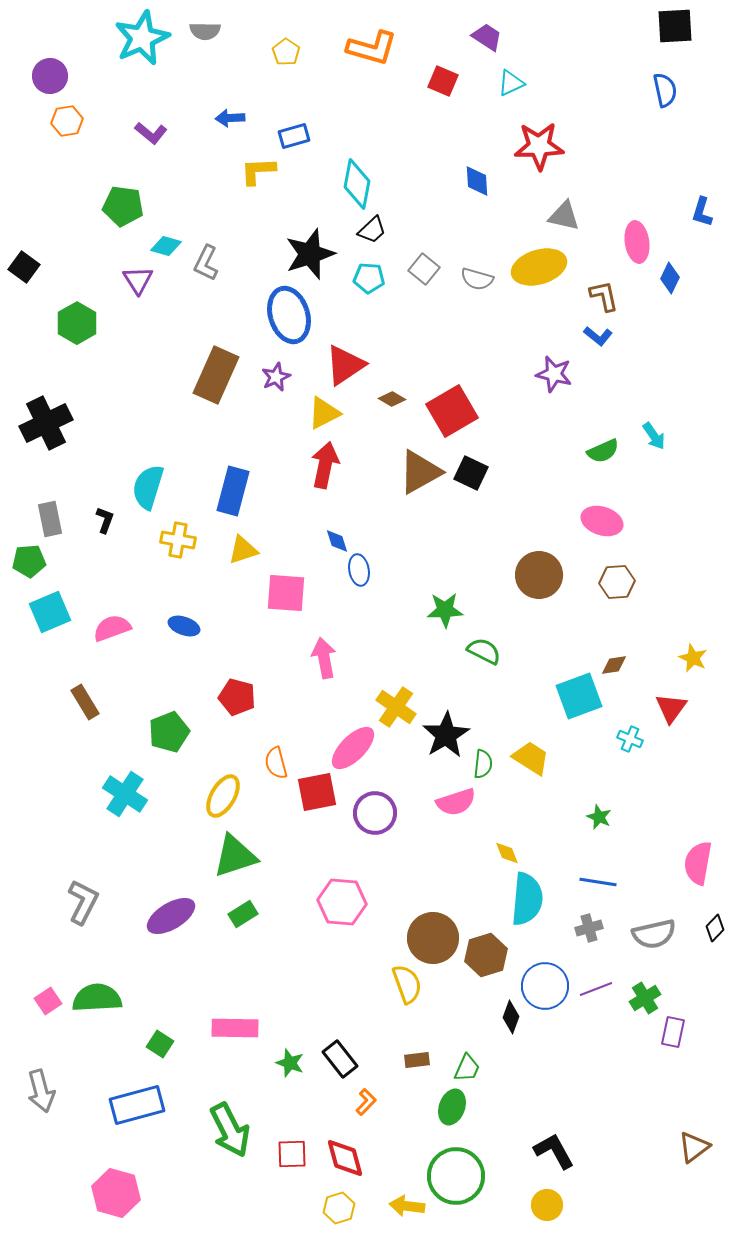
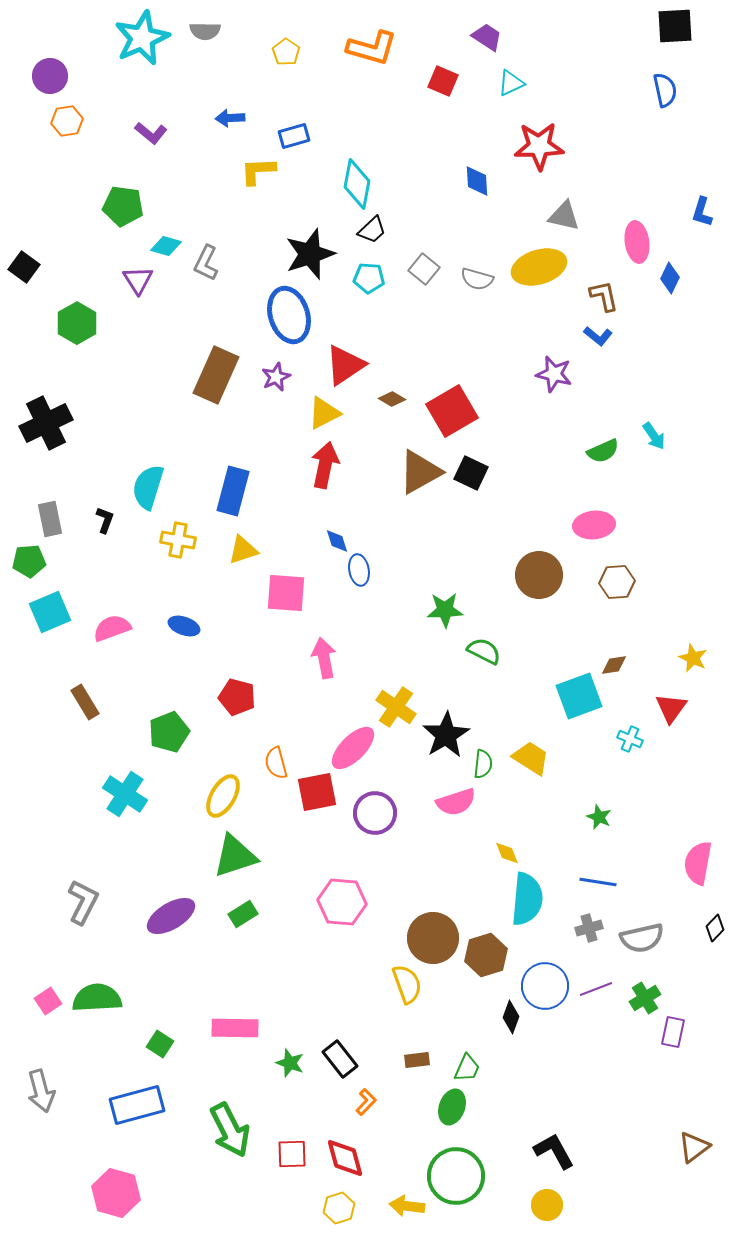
pink ellipse at (602, 521): moved 8 px left, 4 px down; rotated 24 degrees counterclockwise
gray semicircle at (654, 934): moved 12 px left, 4 px down
